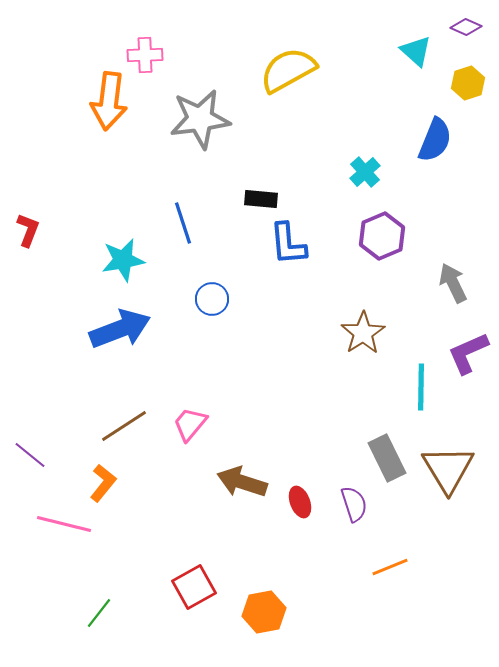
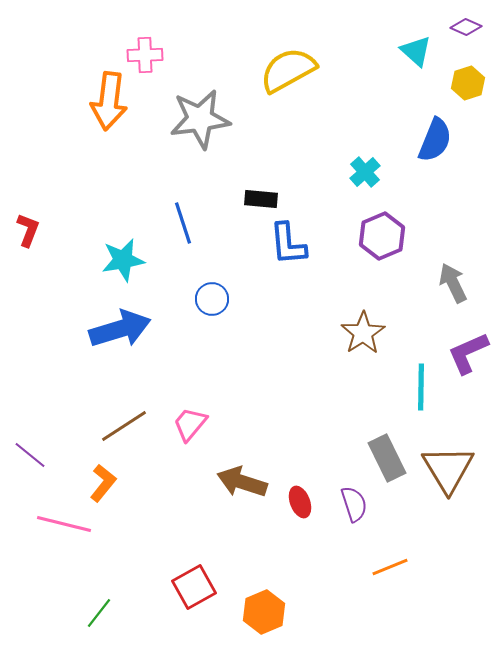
blue arrow: rotated 4 degrees clockwise
orange hexagon: rotated 12 degrees counterclockwise
